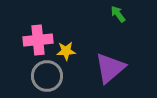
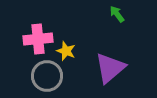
green arrow: moved 1 px left
pink cross: moved 1 px up
yellow star: rotated 24 degrees clockwise
